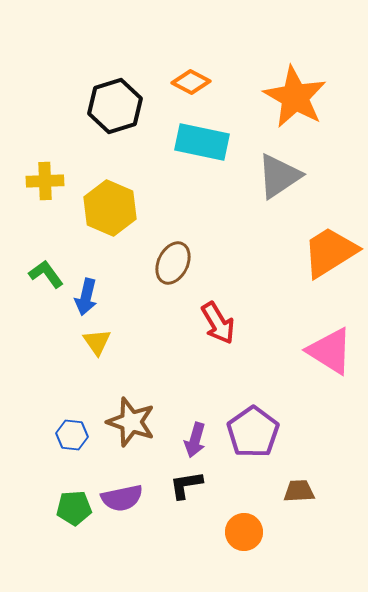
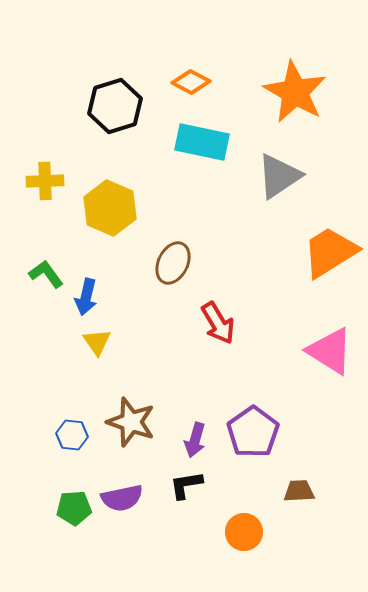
orange star: moved 5 px up
